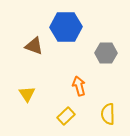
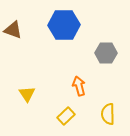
blue hexagon: moved 2 px left, 2 px up
brown triangle: moved 21 px left, 16 px up
